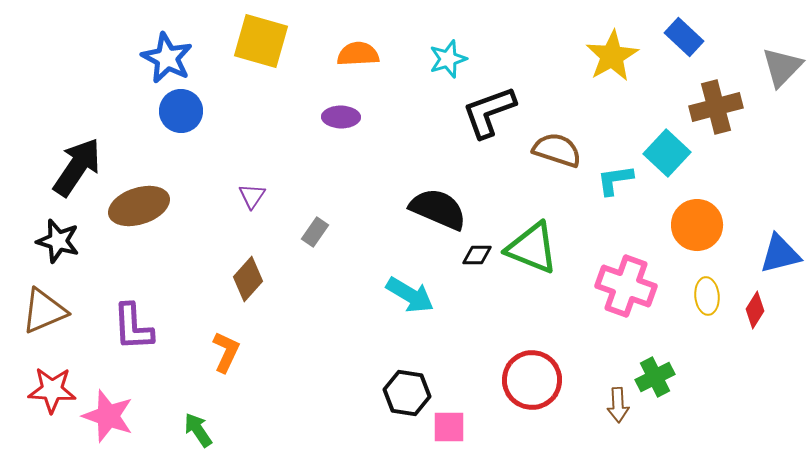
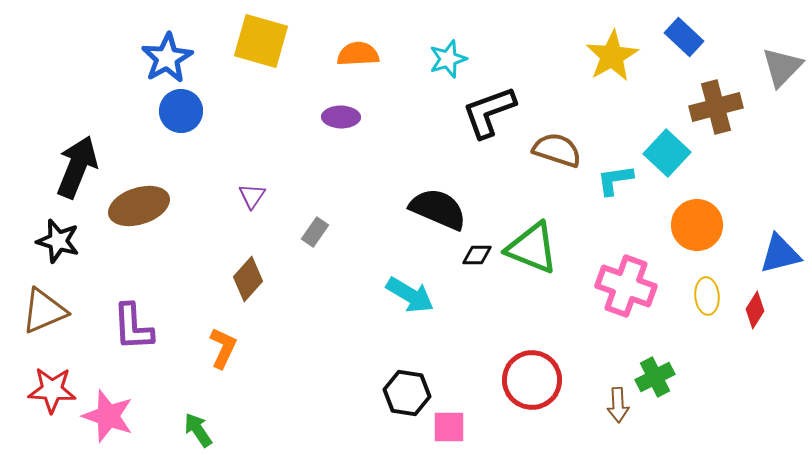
blue star: rotated 15 degrees clockwise
black arrow: rotated 12 degrees counterclockwise
orange L-shape: moved 3 px left, 4 px up
